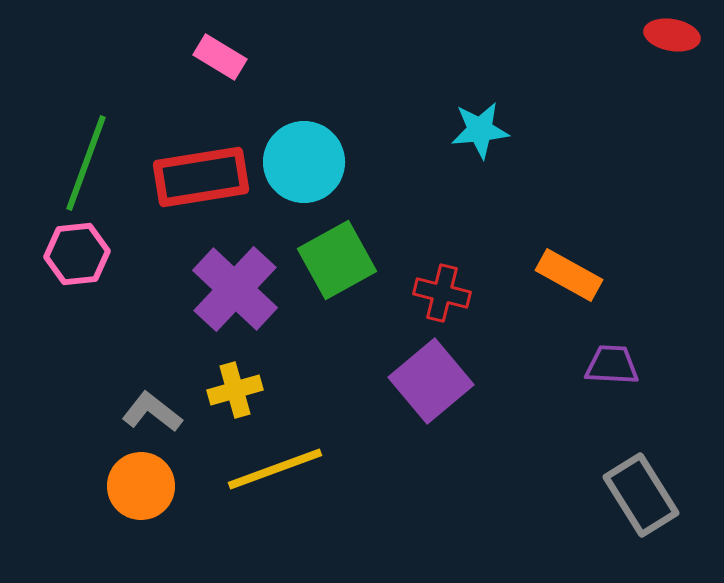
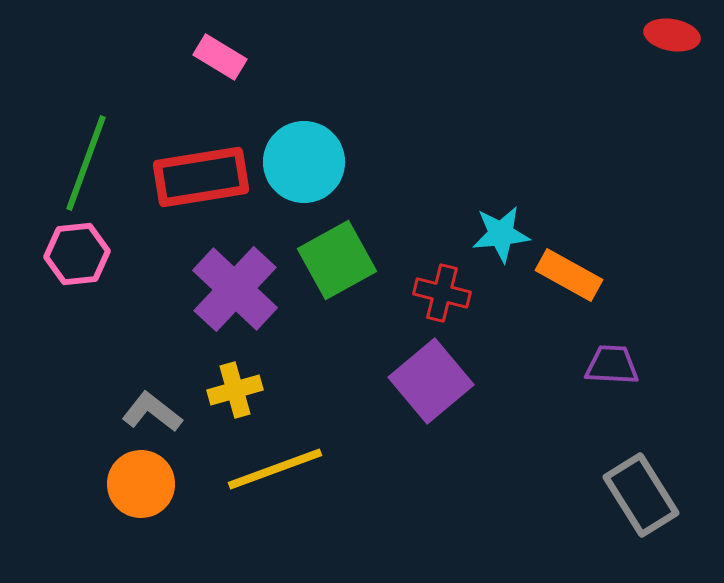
cyan star: moved 21 px right, 104 px down
orange circle: moved 2 px up
